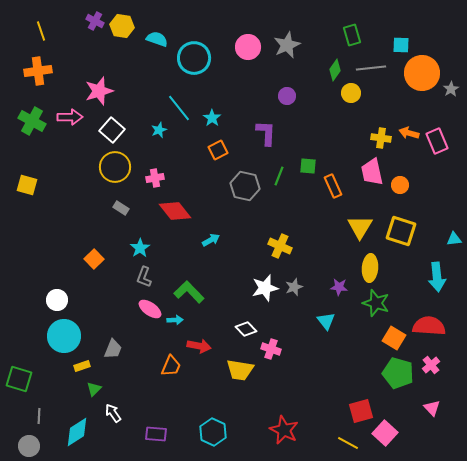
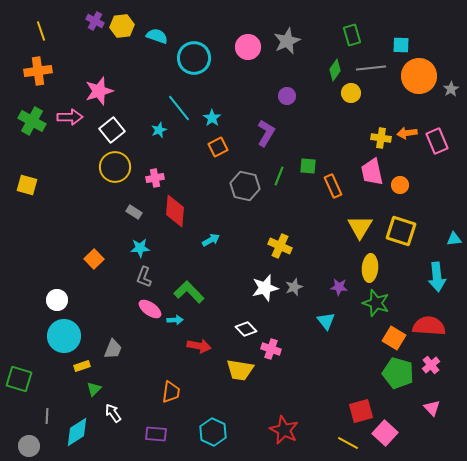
yellow hexagon at (122, 26): rotated 15 degrees counterclockwise
cyan semicircle at (157, 39): moved 3 px up
gray star at (287, 45): moved 4 px up
orange circle at (422, 73): moved 3 px left, 3 px down
white square at (112, 130): rotated 10 degrees clockwise
purple L-shape at (266, 133): rotated 28 degrees clockwise
orange arrow at (409, 133): moved 2 px left; rotated 24 degrees counterclockwise
orange square at (218, 150): moved 3 px up
gray rectangle at (121, 208): moved 13 px right, 4 px down
red diamond at (175, 211): rotated 44 degrees clockwise
cyan star at (140, 248): rotated 30 degrees clockwise
orange trapezoid at (171, 366): moved 26 px down; rotated 15 degrees counterclockwise
gray line at (39, 416): moved 8 px right
